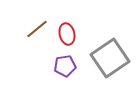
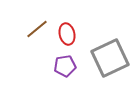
gray square: rotated 9 degrees clockwise
